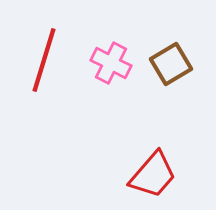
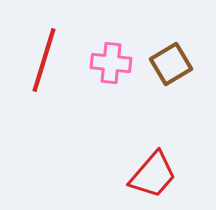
pink cross: rotated 21 degrees counterclockwise
